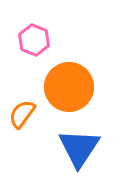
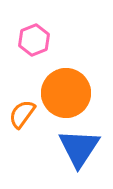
pink hexagon: rotated 16 degrees clockwise
orange circle: moved 3 px left, 6 px down
